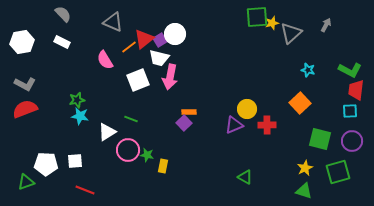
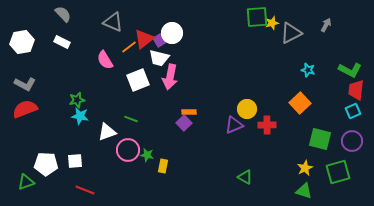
gray triangle at (291, 33): rotated 15 degrees clockwise
white circle at (175, 34): moved 3 px left, 1 px up
cyan square at (350, 111): moved 3 px right; rotated 21 degrees counterclockwise
white triangle at (107, 132): rotated 12 degrees clockwise
